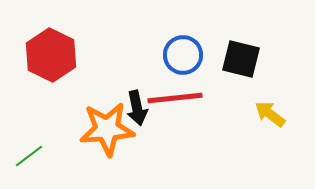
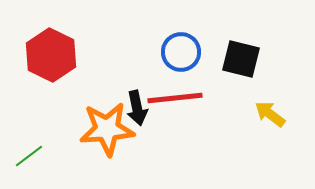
blue circle: moved 2 px left, 3 px up
